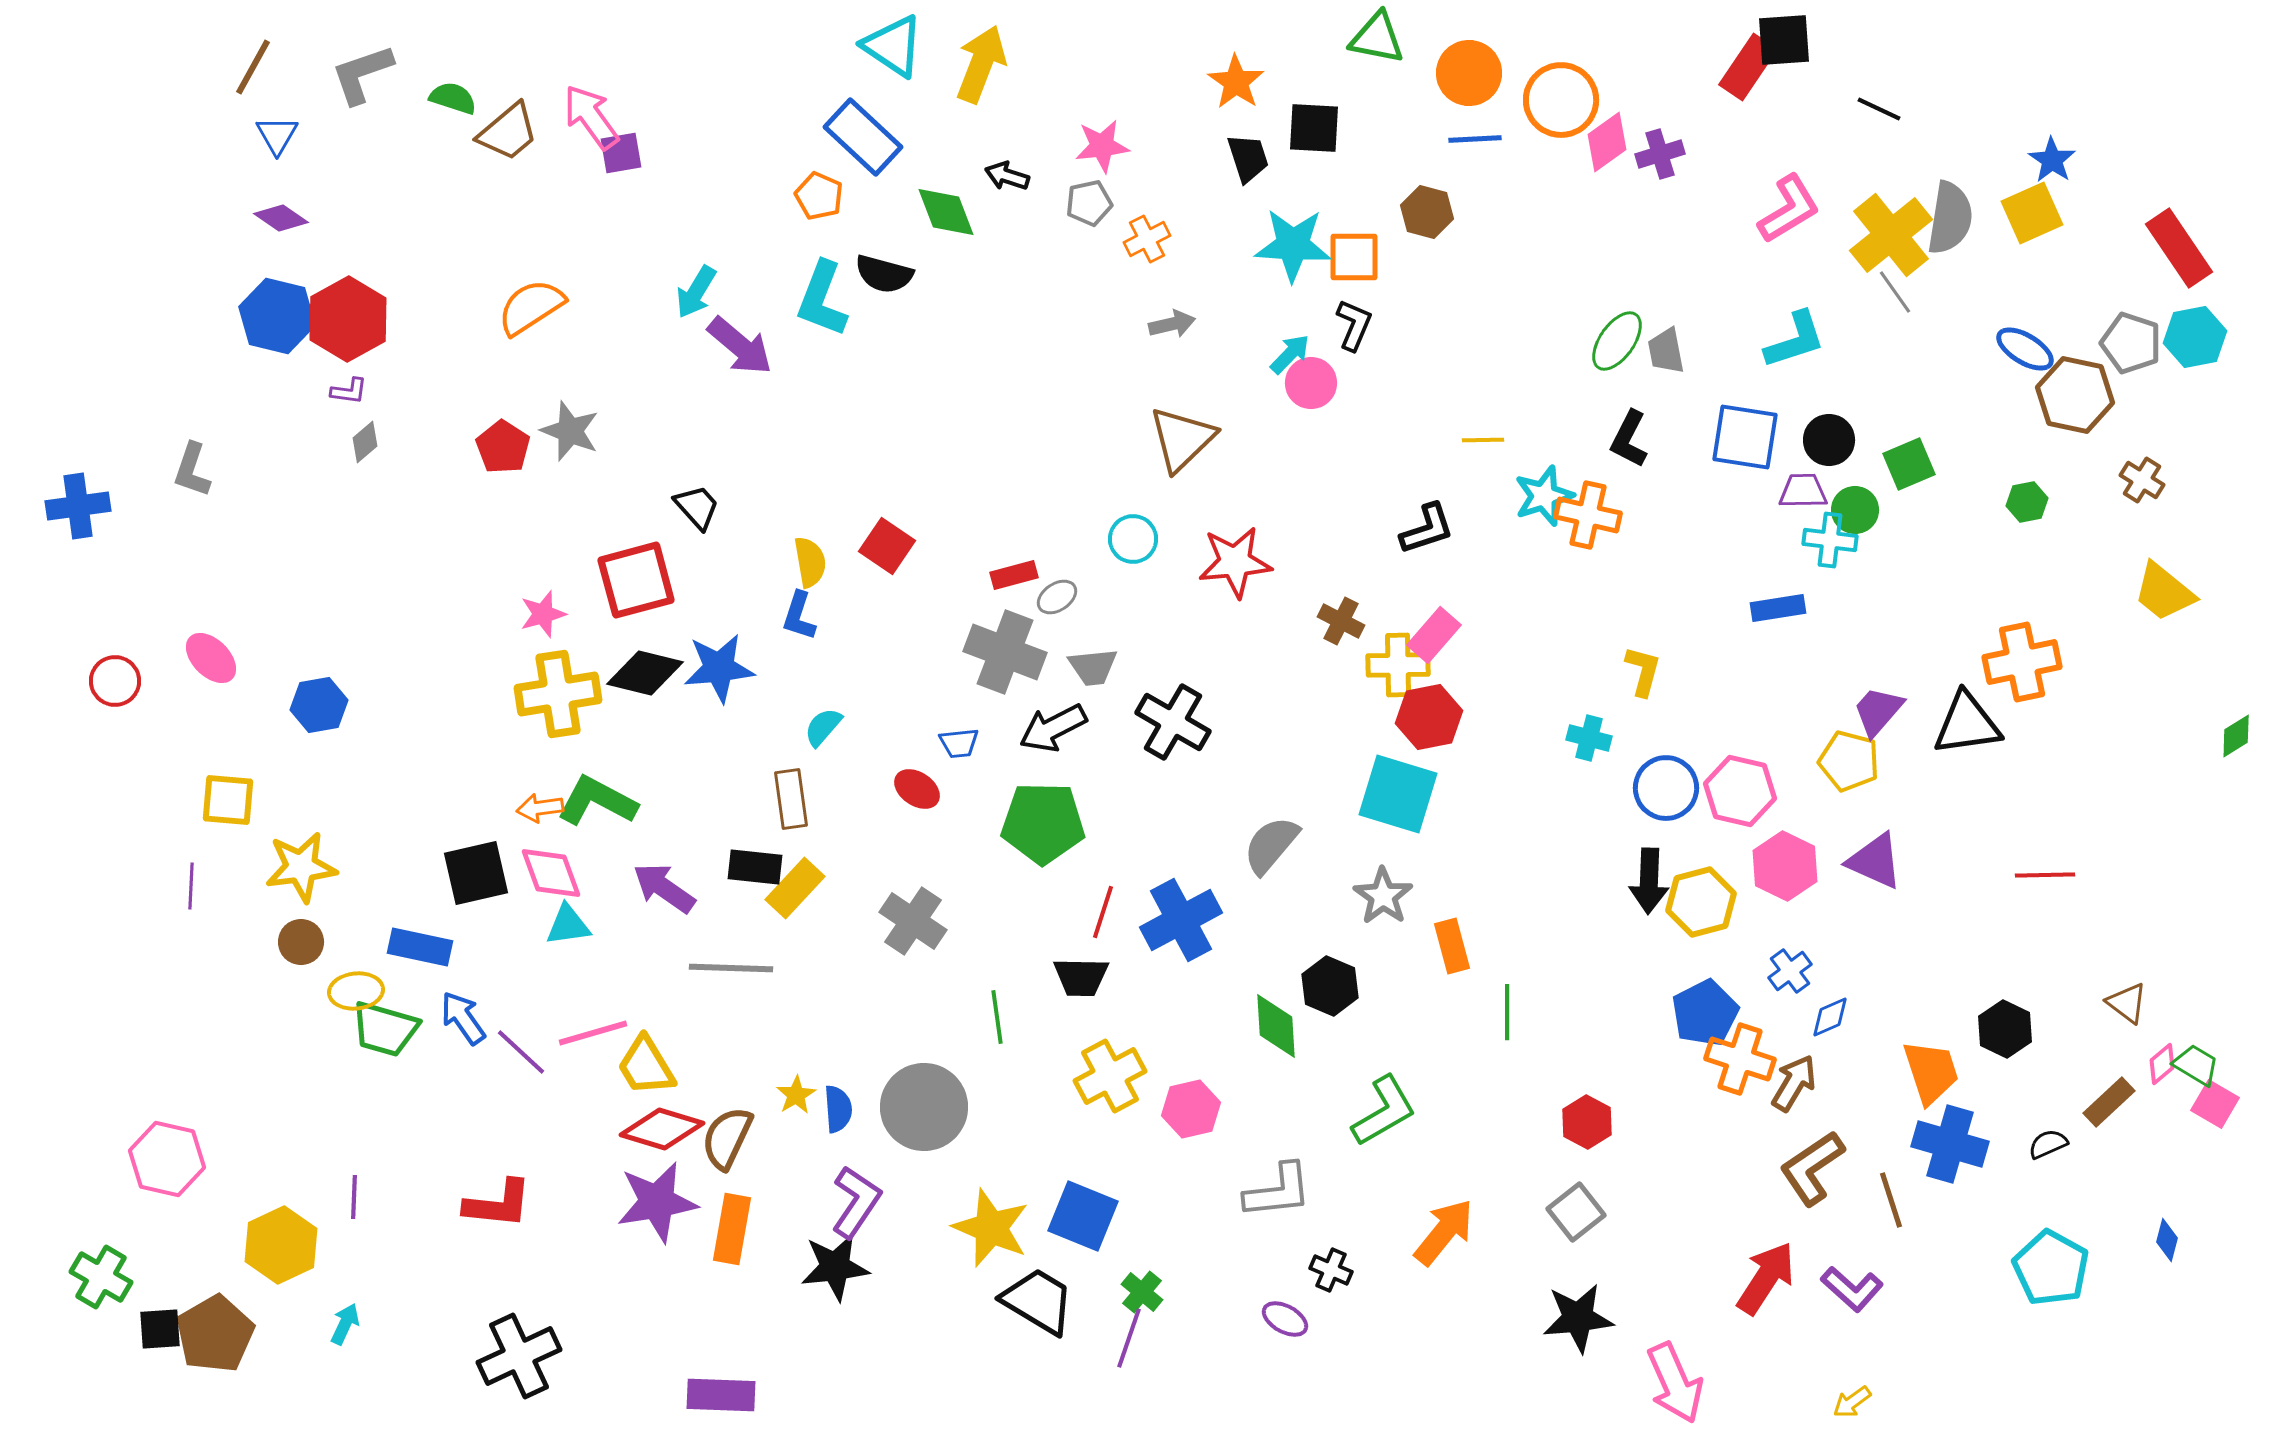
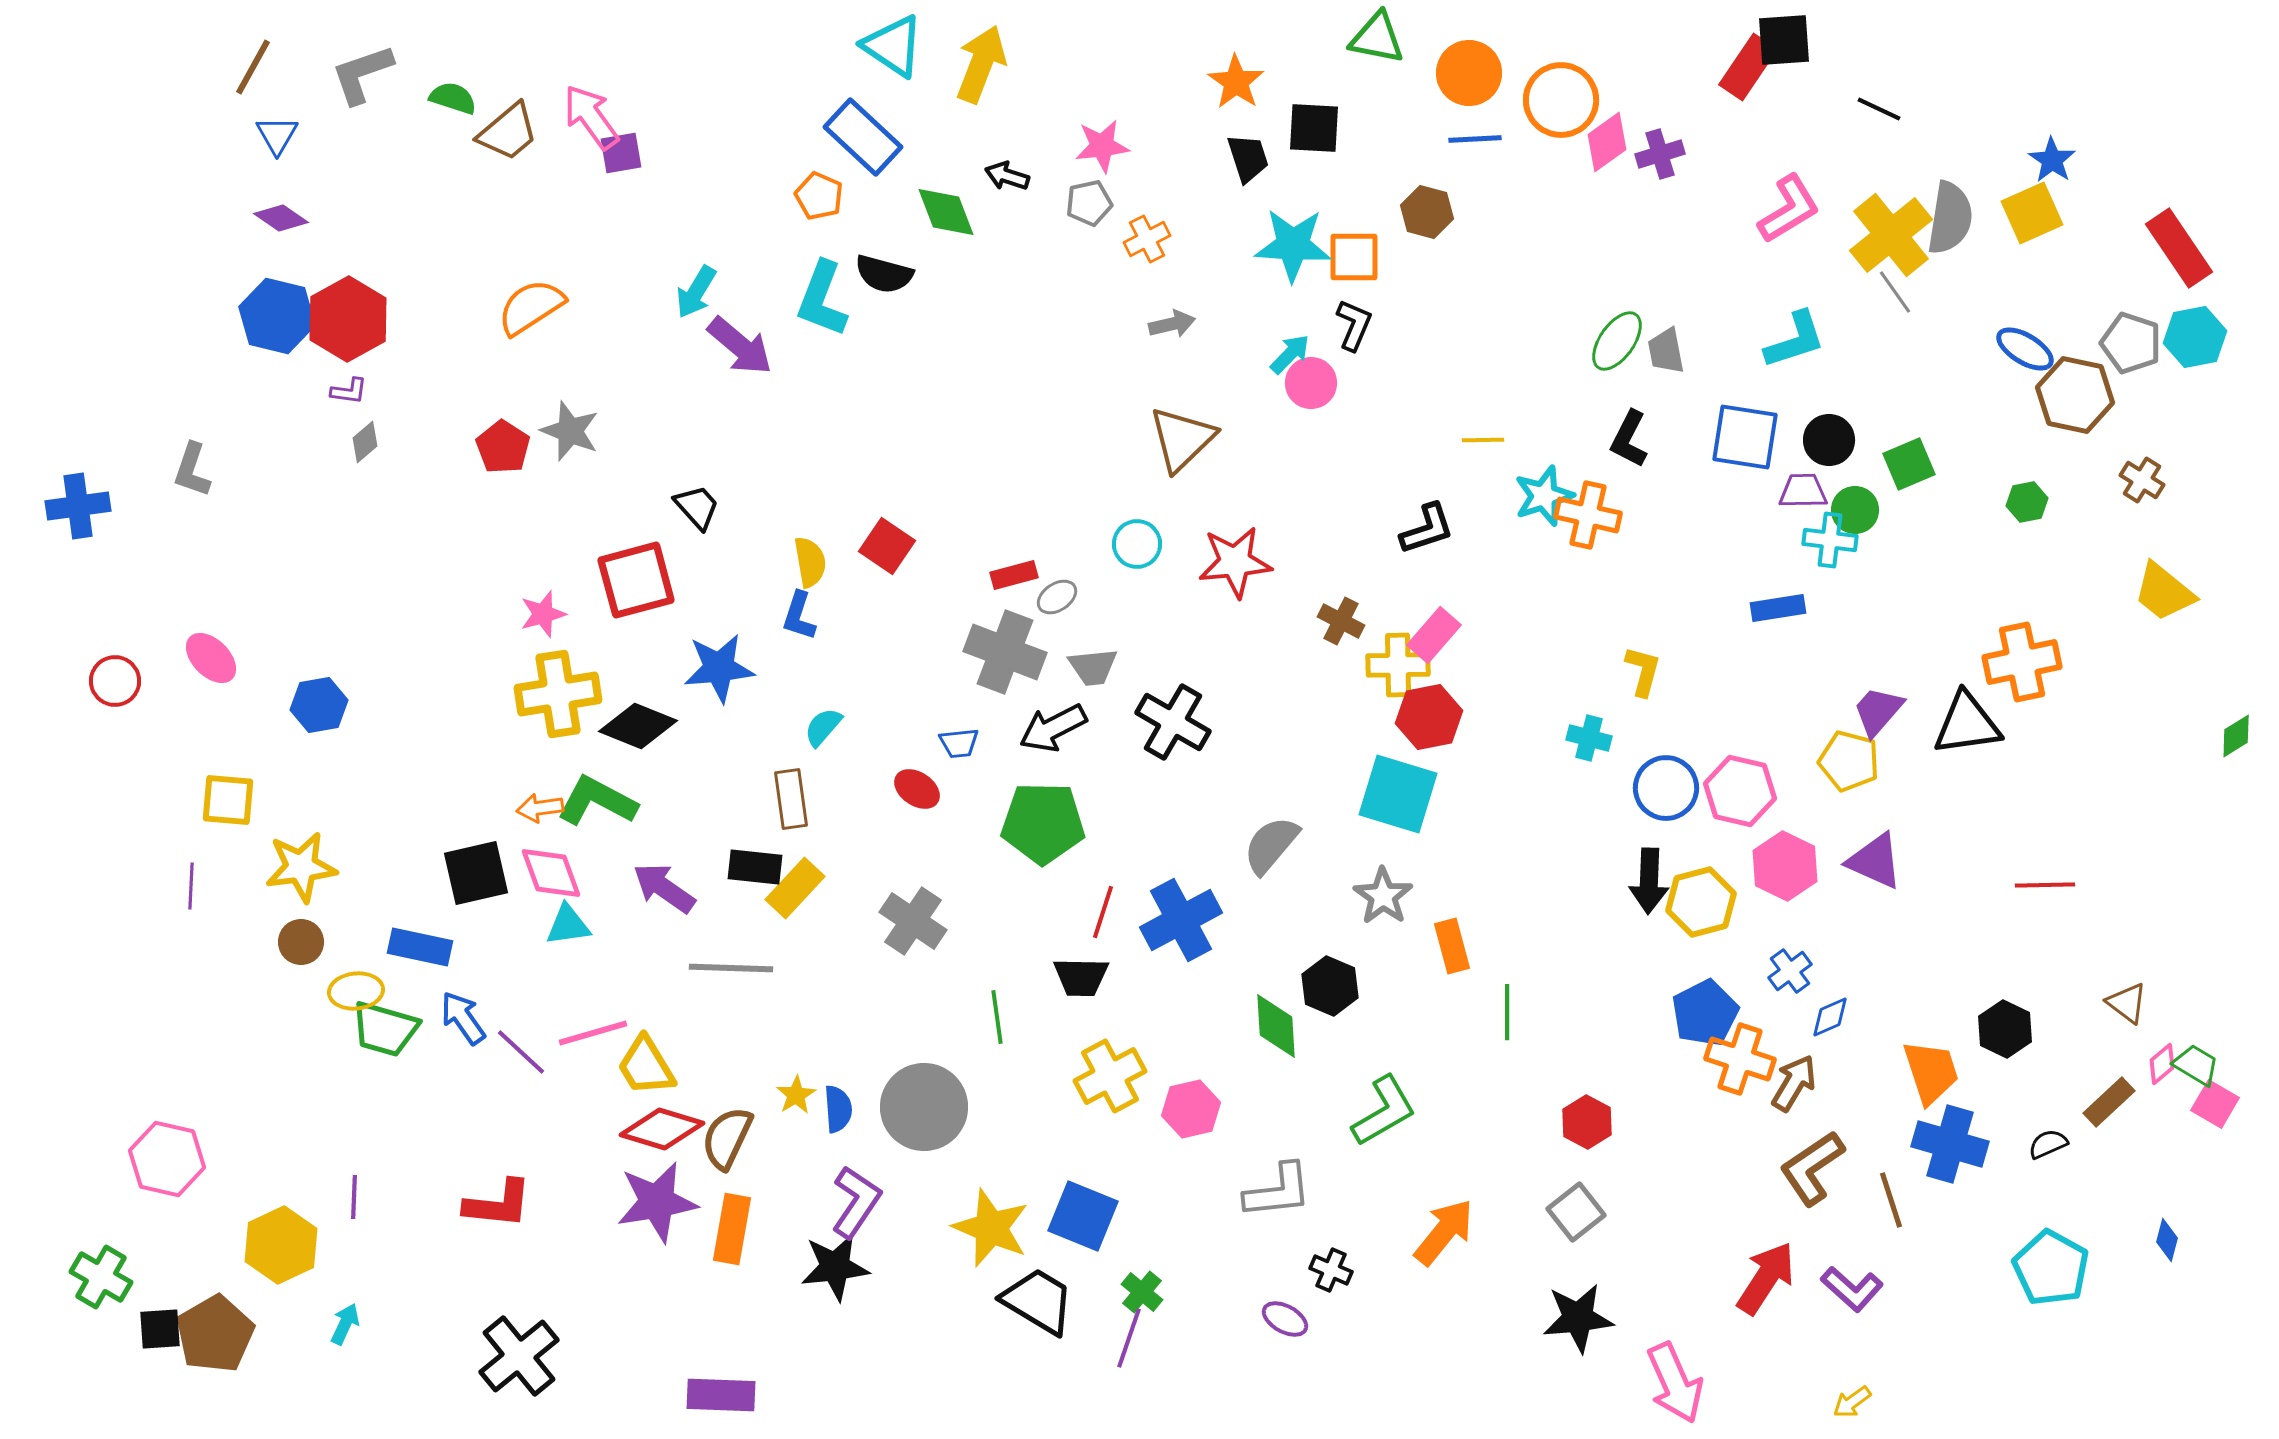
cyan circle at (1133, 539): moved 4 px right, 5 px down
black diamond at (645, 673): moved 7 px left, 53 px down; rotated 8 degrees clockwise
red line at (2045, 875): moved 10 px down
black cross at (519, 1356): rotated 14 degrees counterclockwise
